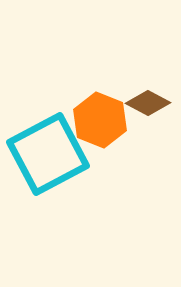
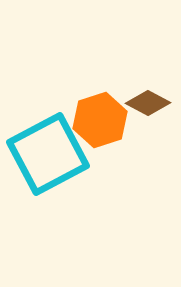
orange hexagon: rotated 20 degrees clockwise
